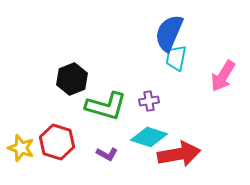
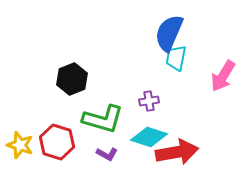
green L-shape: moved 3 px left, 13 px down
yellow star: moved 1 px left, 3 px up
red arrow: moved 2 px left, 2 px up
